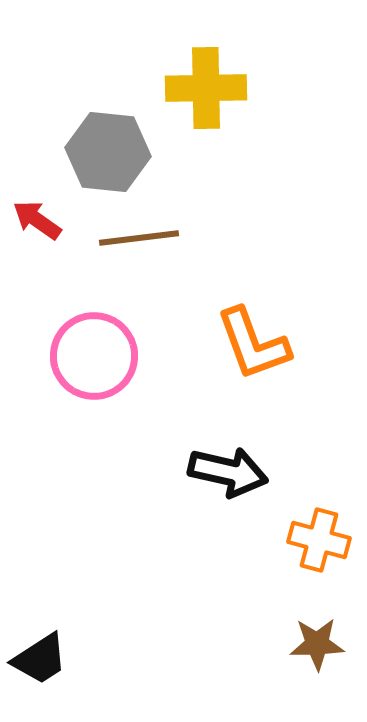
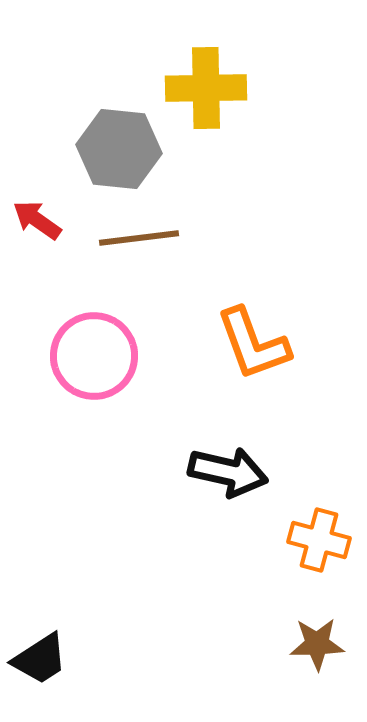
gray hexagon: moved 11 px right, 3 px up
